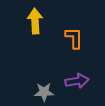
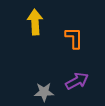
yellow arrow: moved 1 px down
purple arrow: rotated 20 degrees counterclockwise
